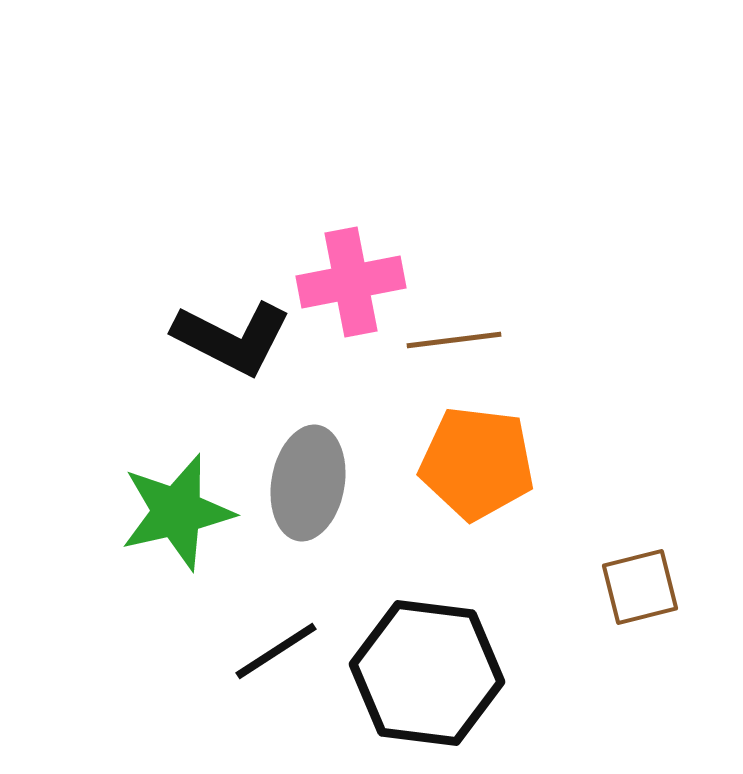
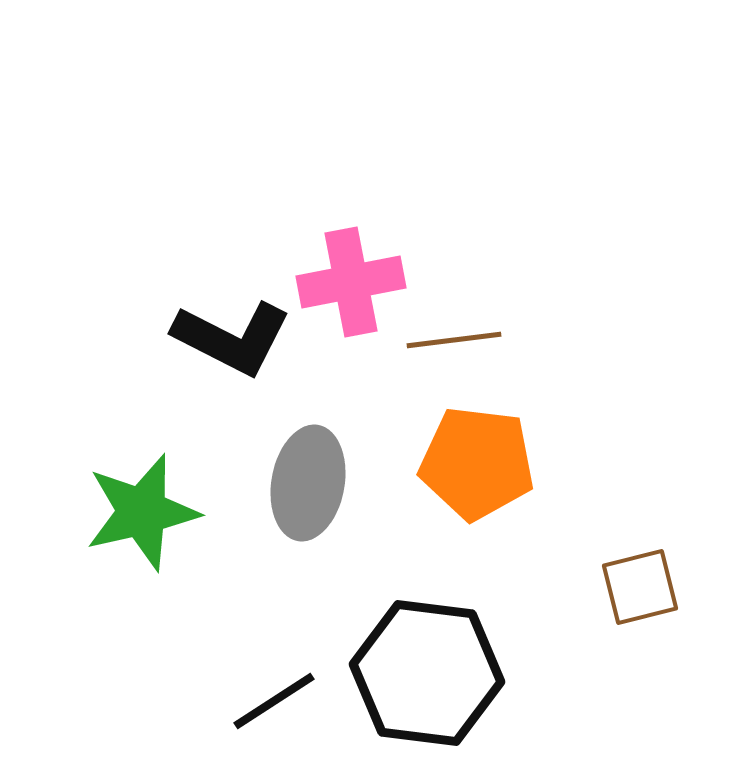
green star: moved 35 px left
black line: moved 2 px left, 50 px down
